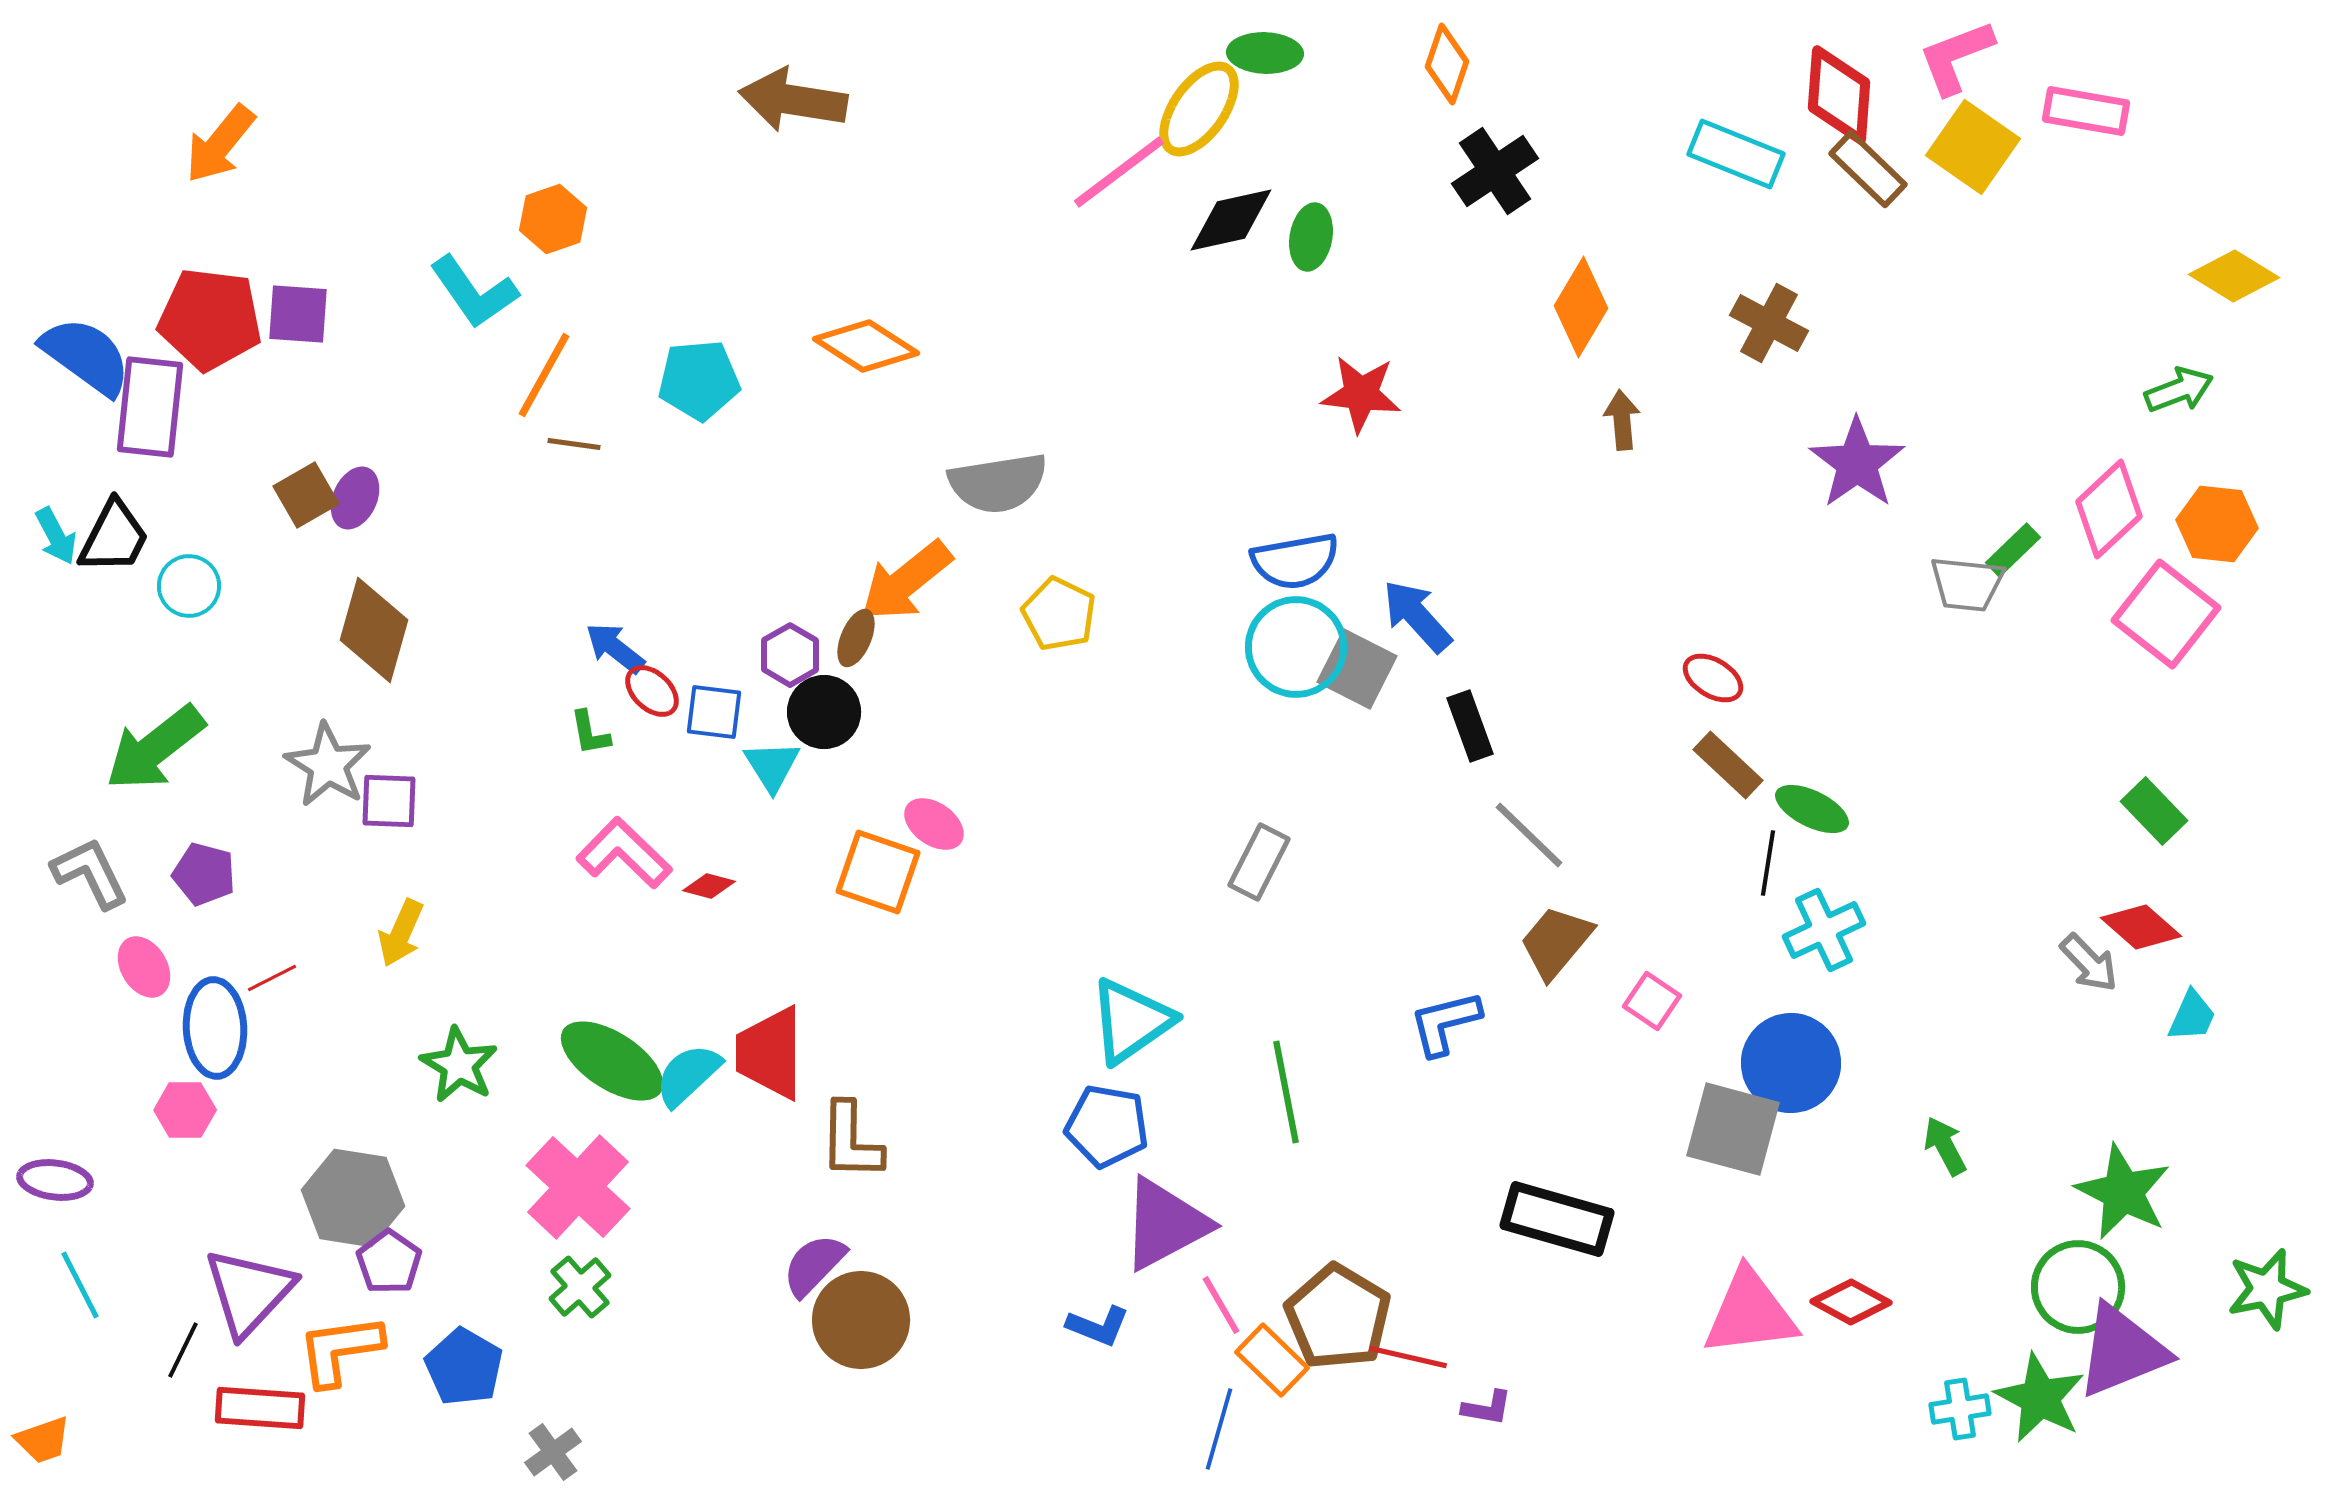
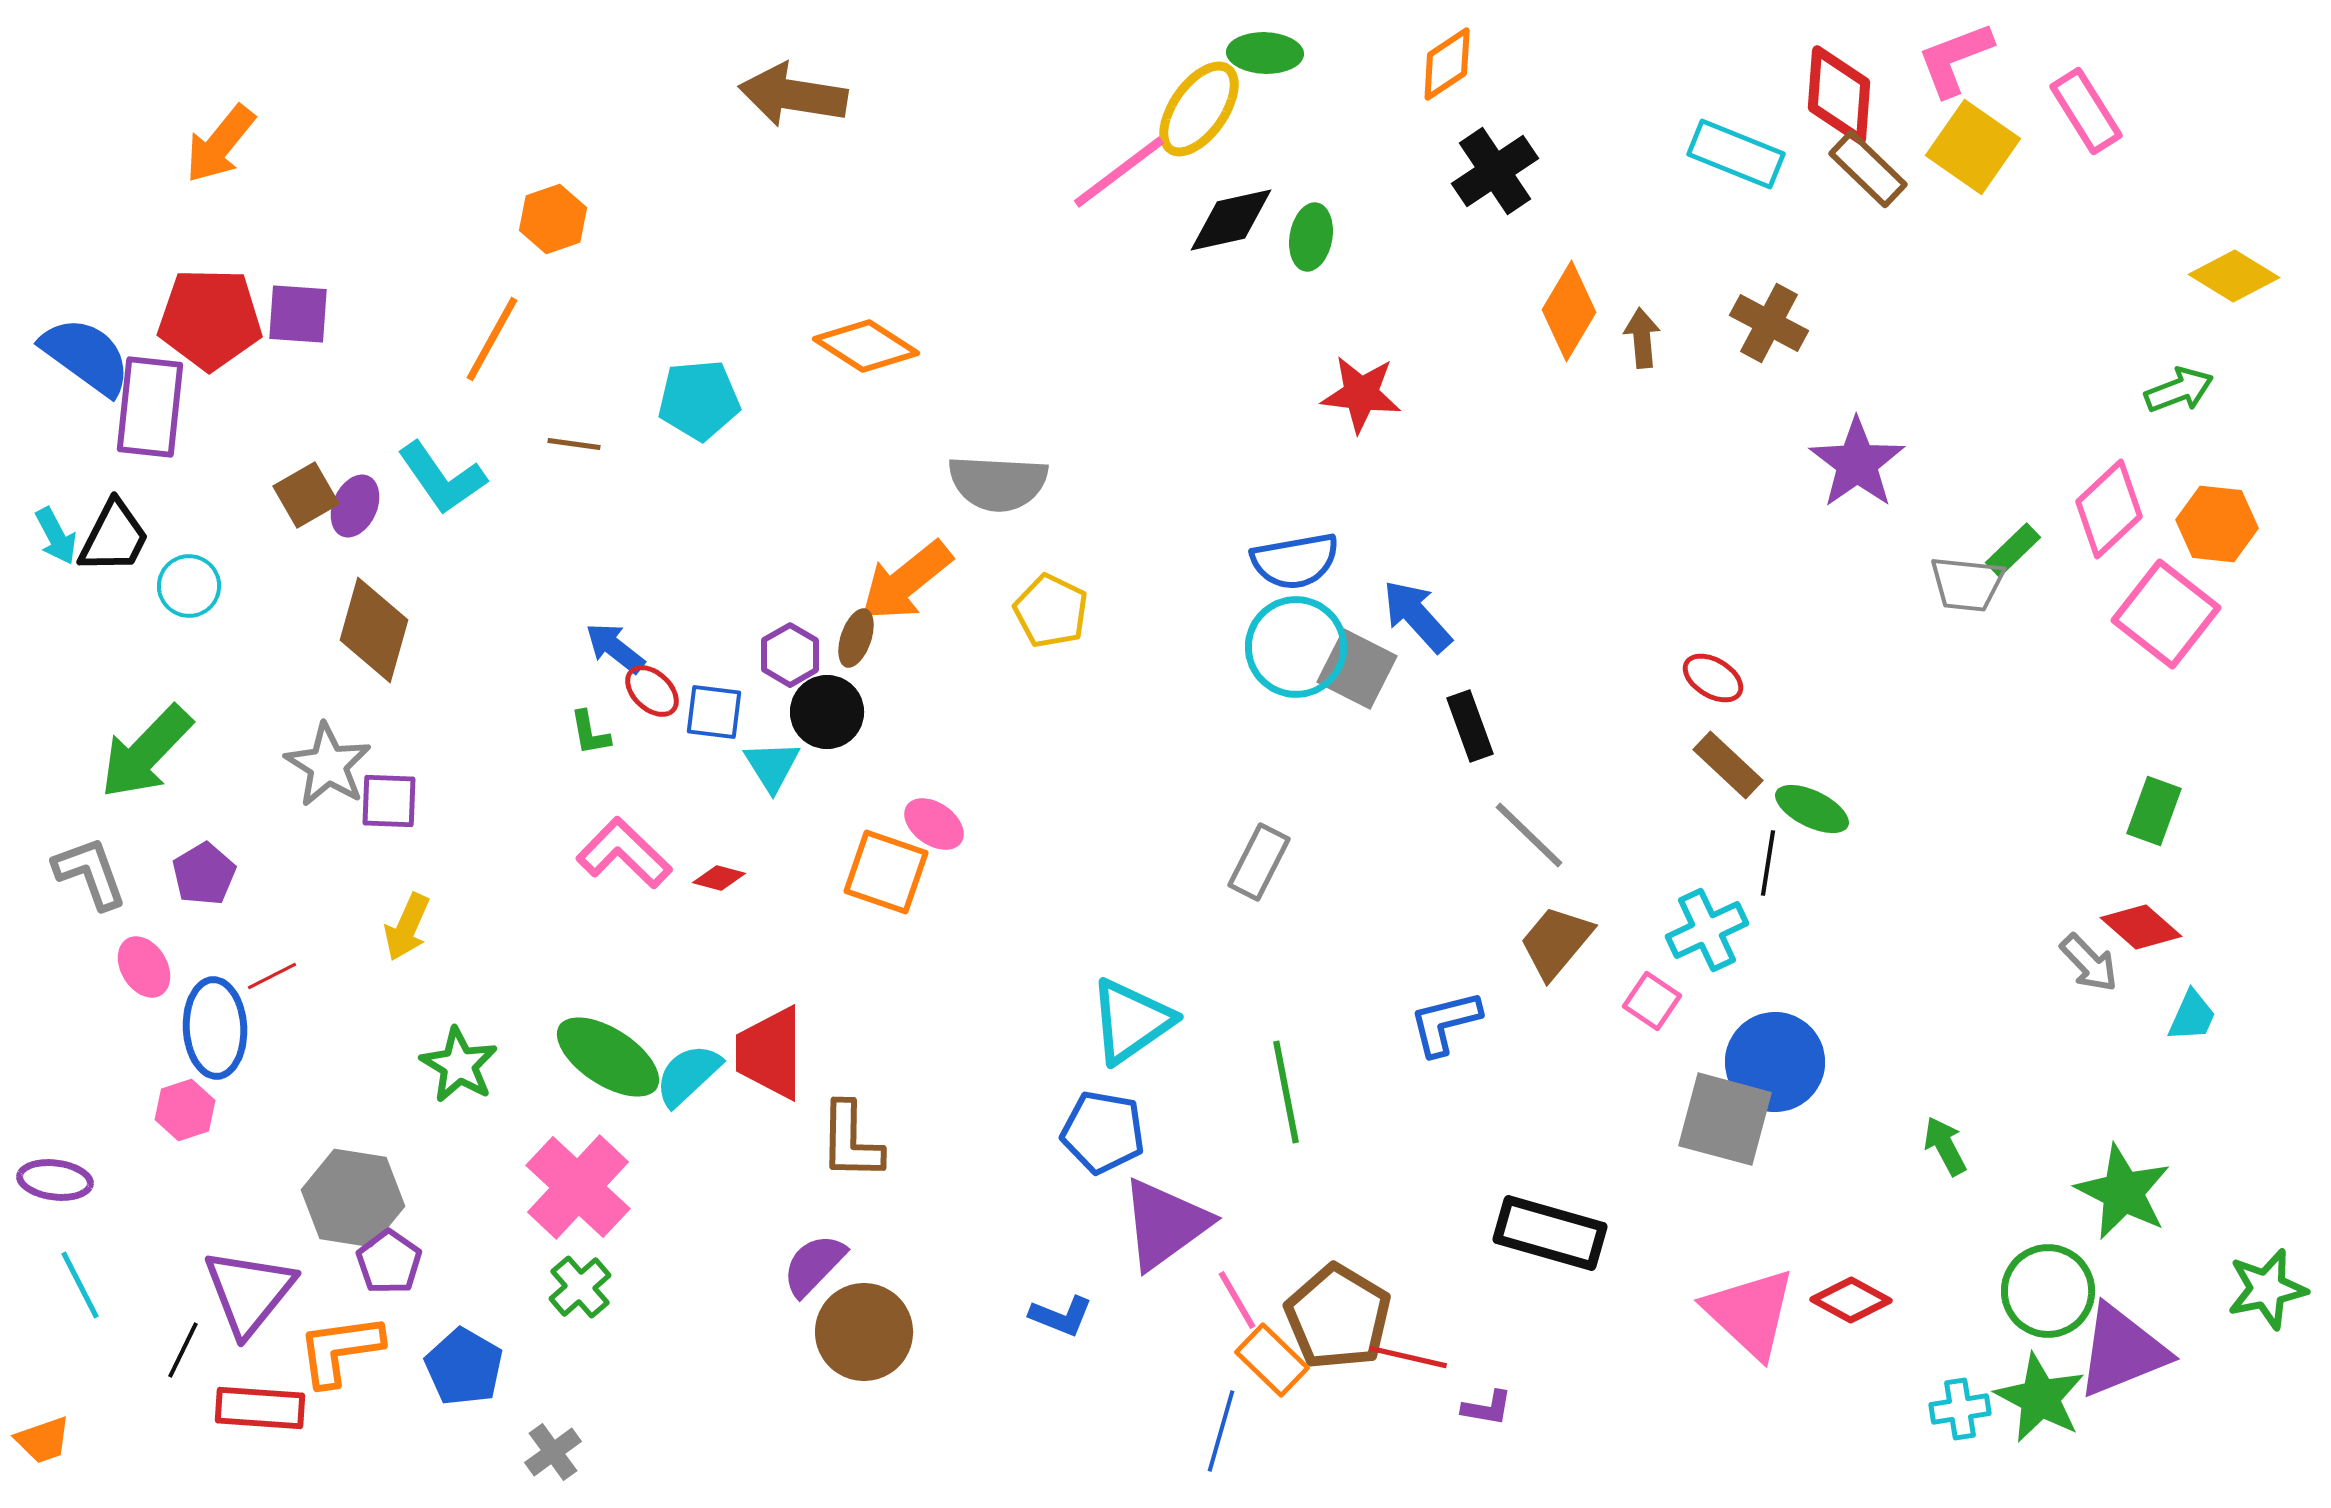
pink L-shape at (1956, 57): moved 1 px left, 2 px down
orange diamond at (1447, 64): rotated 38 degrees clockwise
brown arrow at (793, 100): moved 5 px up
pink rectangle at (2086, 111): rotated 48 degrees clockwise
cyan L-shape at (474, 292): moved 32 px left, 186 px down
orange diamond at (1581, 307): moved 12 px left, 4 px down
red pentagon at (210, 319): rotated 6 degrees counterclockwise
orange line at (544, 375): moved 52 px left, 36 px up
cyan pentagon at (699, 380): moved 20 px down
brown arrow at (1622, 420): moved 20 px right, 82 px up
gray semicircle at (998, 483): rotated 12 degrees clockwise
purple ellipse at (355, 498): moved 8 px down
yellow pentagon at (1059, 614): moved 8 px left, 3 px up
brown ellipse at (856, 638): rotated 4 degrees counterclockwise
black circle at (824, 712): moved 3 px right
green arrow at (155, 748): moved 9 px left, 4 px down; rotated 8 degrees counterclockwise
green rectangle at (2154, 811): rotated 64 degrees clockwise
orange square at (878, 872): moved 8 px right
gray L-shape at (90, 873): rotated 6 degrees clockwise
purple pentagon at (204, 874): rotated 26 degrees clockwise
red diamond at (709, 886): moved 10 px right, 8 px up
cyan cross at (1824, 930): moved 117 px left
yellow arrow at (401, 933): moved 6 px right, 6 px up
red line at (272, 978): moved 2 px up
green ellipse at (612, 1061): moved 4 px left, 4 px up
blue circle at (1791, 1063): moved 16 px left, 1 px up
pink hexagon at (185, 1110): rotated 18 degrees counterclockwise
blue pentagon at (1107, 1126): moved 4 px left, 6 px down
gray square at (1733, 1129): moved 8 px left, 10 px up
black rectangle at (1557, 1219): moved 7 px left, 14 px down
purple triangle at (1165, 1224): rotated 8 degrees counterclockwise
green circle at (2078, 1287): moved 30 px left, 4 px down
purple triangle at (249, 1292): rotated 4 degrees counterclockwise
red diamond at (1851, 1302): moved 2 px up
pink line at (1221, 1305): moved 16 px right, 5 px up
pink triangle at (1750, 1313): rotated 50 degrees clockwise
brown circle at (861, 1320): moved 3 px right, 12 px down
blue L-shape at (1098, 1326): moved 37 px left, 10 px up
blue line at (1219, 1429): moved 2 px right, 2 px down
